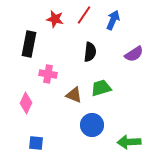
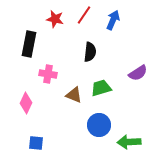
purple semicircle: moved 4 px right, 19 px down
blue circle: moved 7 px right
